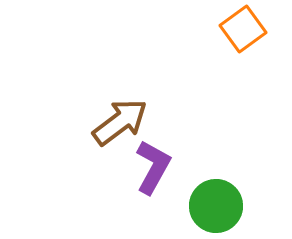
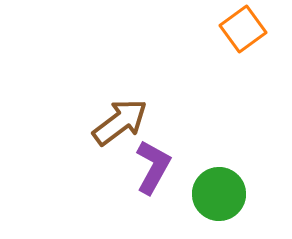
green circle: moved 3 px right, 12 px up
